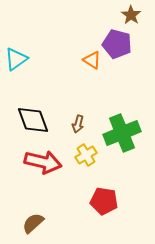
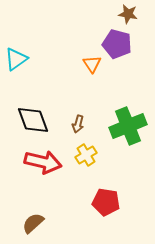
brown star: moved 3 px left, 1 px up; rotated 24 degrees counterclockwise
orange triangle: moved 4 px down; rotated 24 degrees clockwise
green cross: moved 6 px right, 7 px up
red pentagon: moved 2 px right, 1 px down
